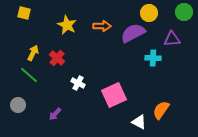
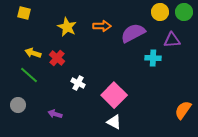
yellow circle: moved 11 px right, 1 px up
yellow star: moved 2 px down
purple triangle: moved 1 px down
yellow arrow: rotated 98 degrees counterclockwise
pink square: rotated 20 degrees counterclockwise
orange semicircle: moved 22 px right
purple arrow: rotated 64 degrees clockwise
white triangle: moved 25 px left
